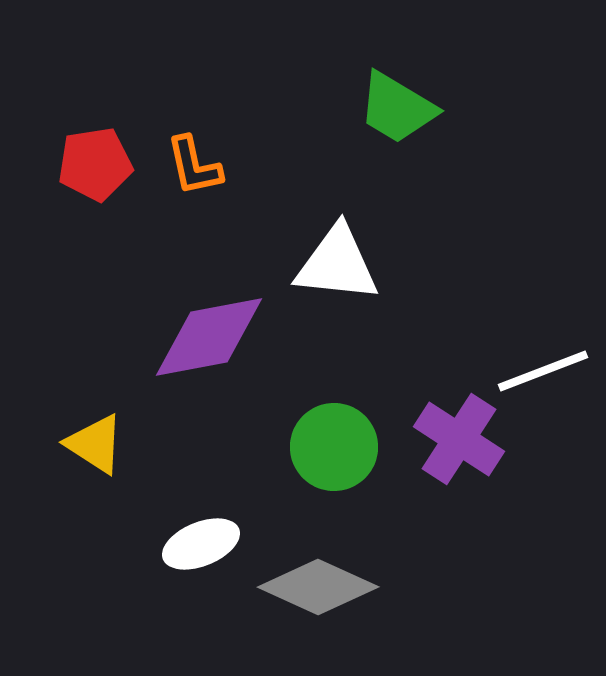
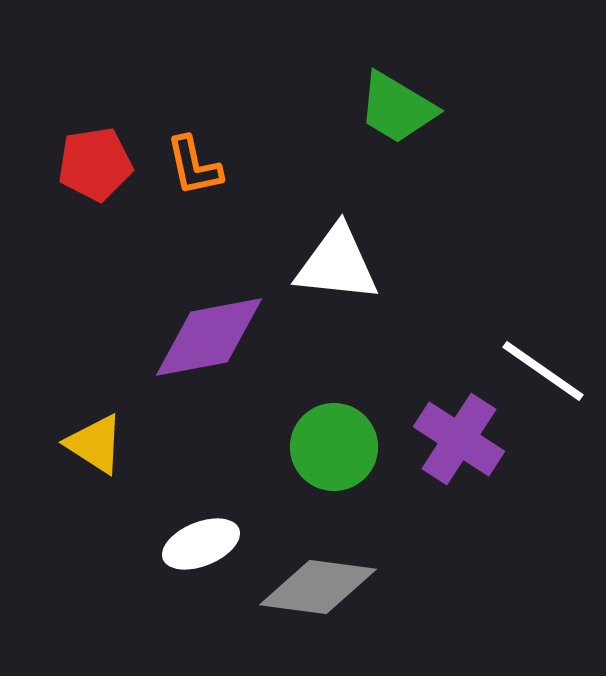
white line: rotated 56 degrees clockwise
gray diamond: rotated 17 degrees counterclockwise
